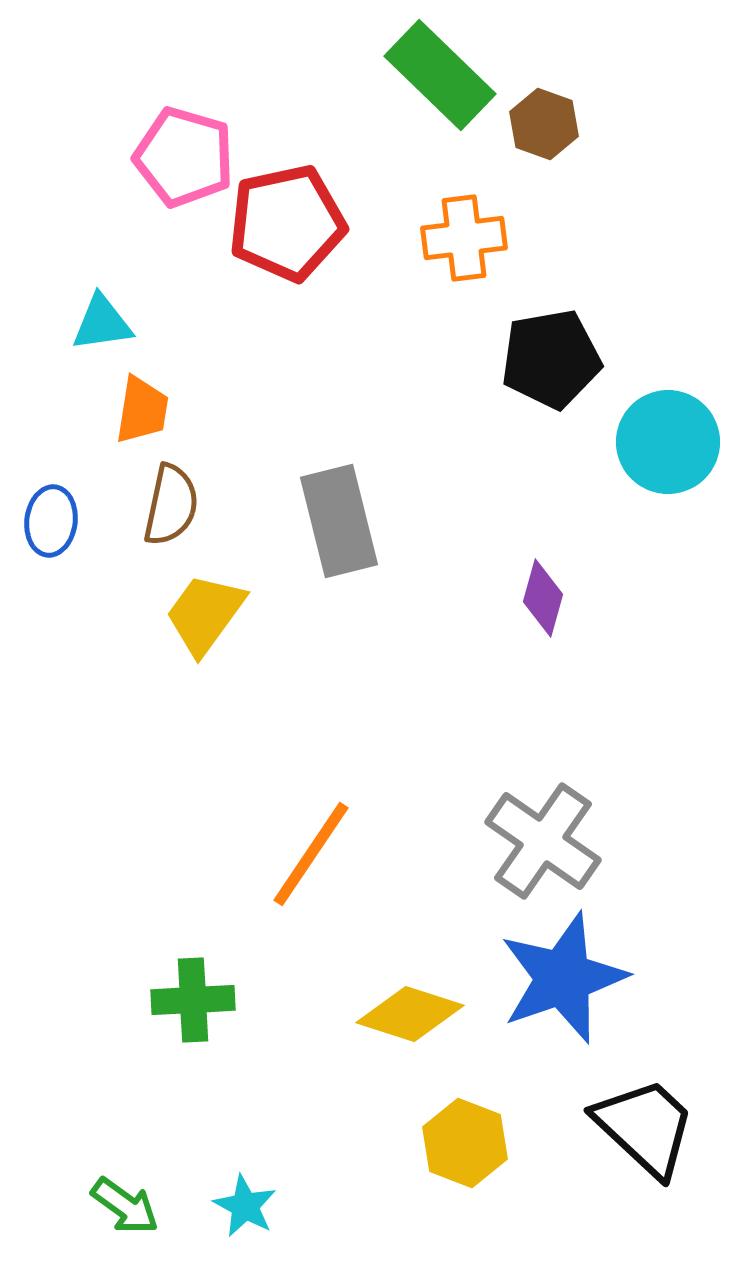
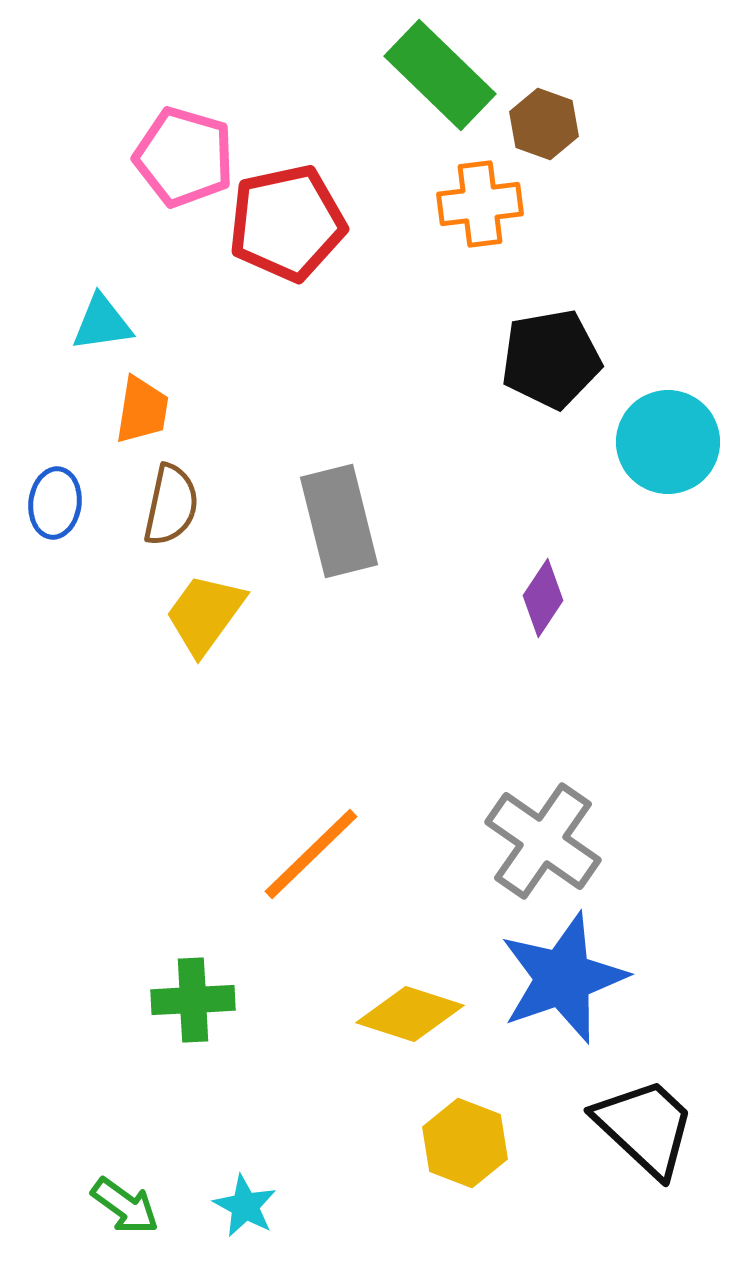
orange cross: moved 16 px right, 34 px up
blue ellipse: moved 4 px right, 18 px up
purple diamond: rotated 18 degrees clockwise
orange line: rotated 12 degrees clockwise
